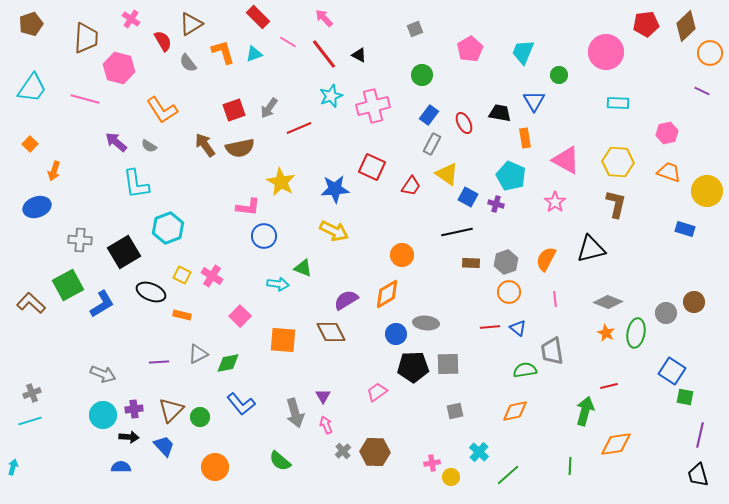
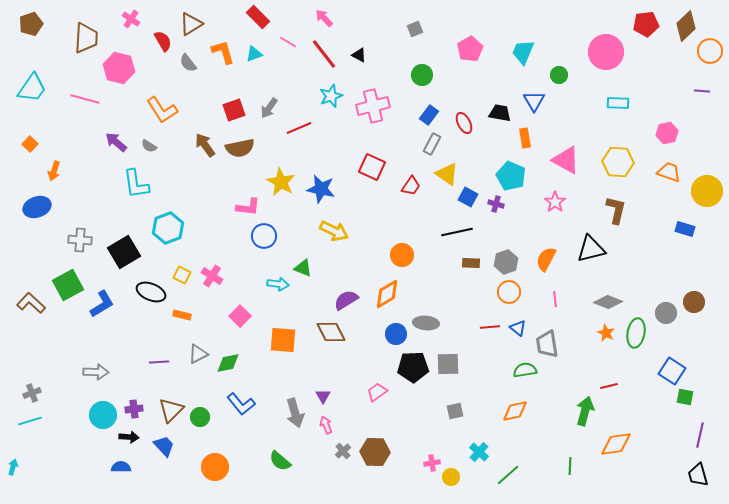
orange circle at (710, 53): moved 2 px up
purple line at (702, 91): rotated 21 degrees counterclockwise
blue star at (335, 189): moved 14 px left; rotated 16 degrees clockwise
brown L-shape at (616, 204): moved 6 px down
gray trapezoid at (552, 351): moved 5 px left, 7 px up
gray arrow at (103, 374): moved 7 px left, 2 px up; rotated 20 degrees counterclockwise
